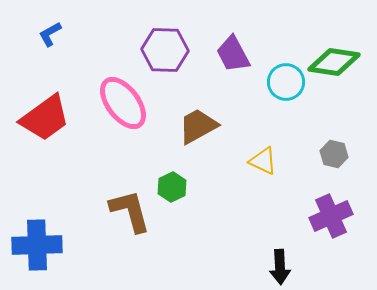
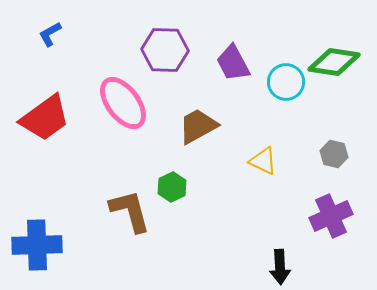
purple trapezoid: moved 9 px down
